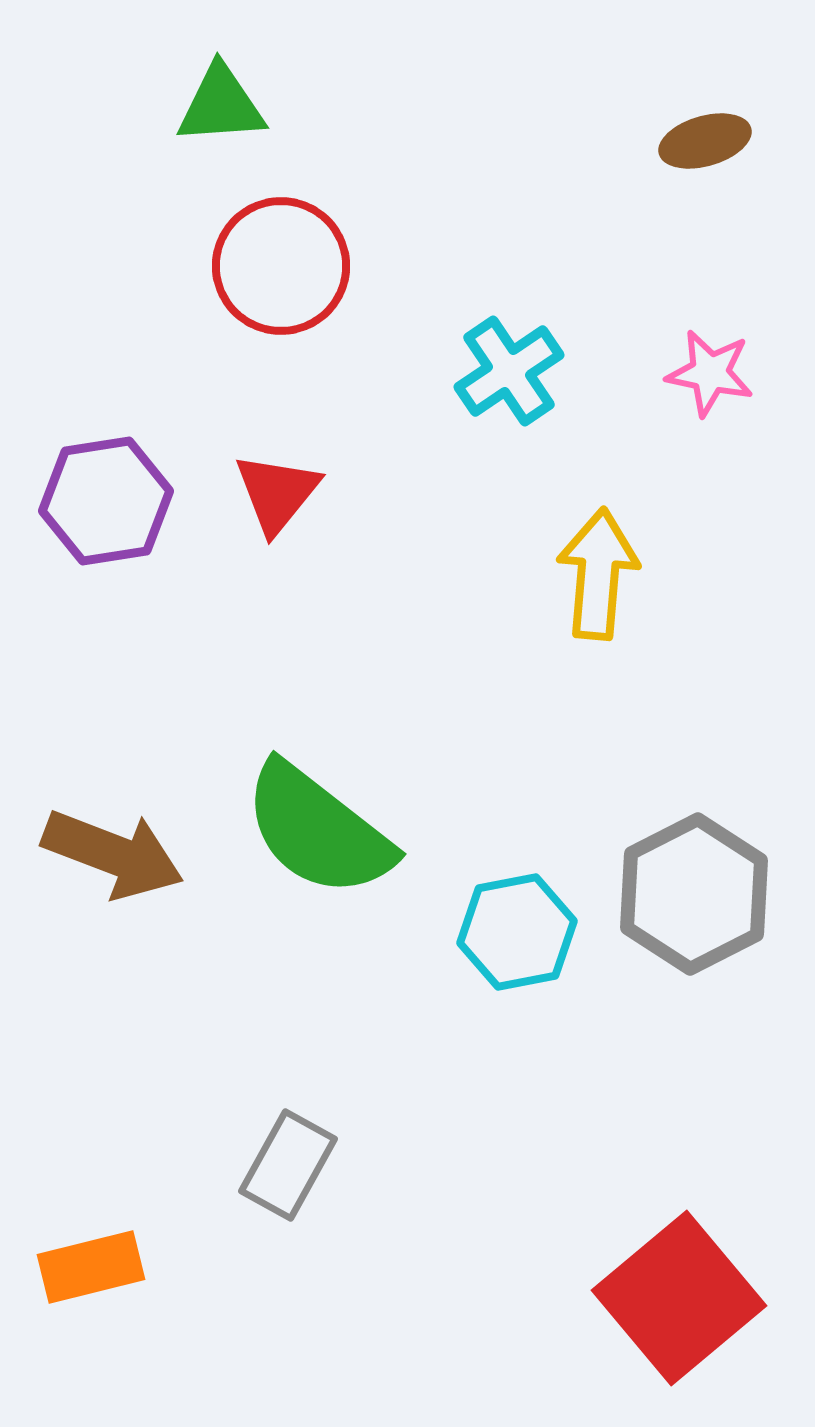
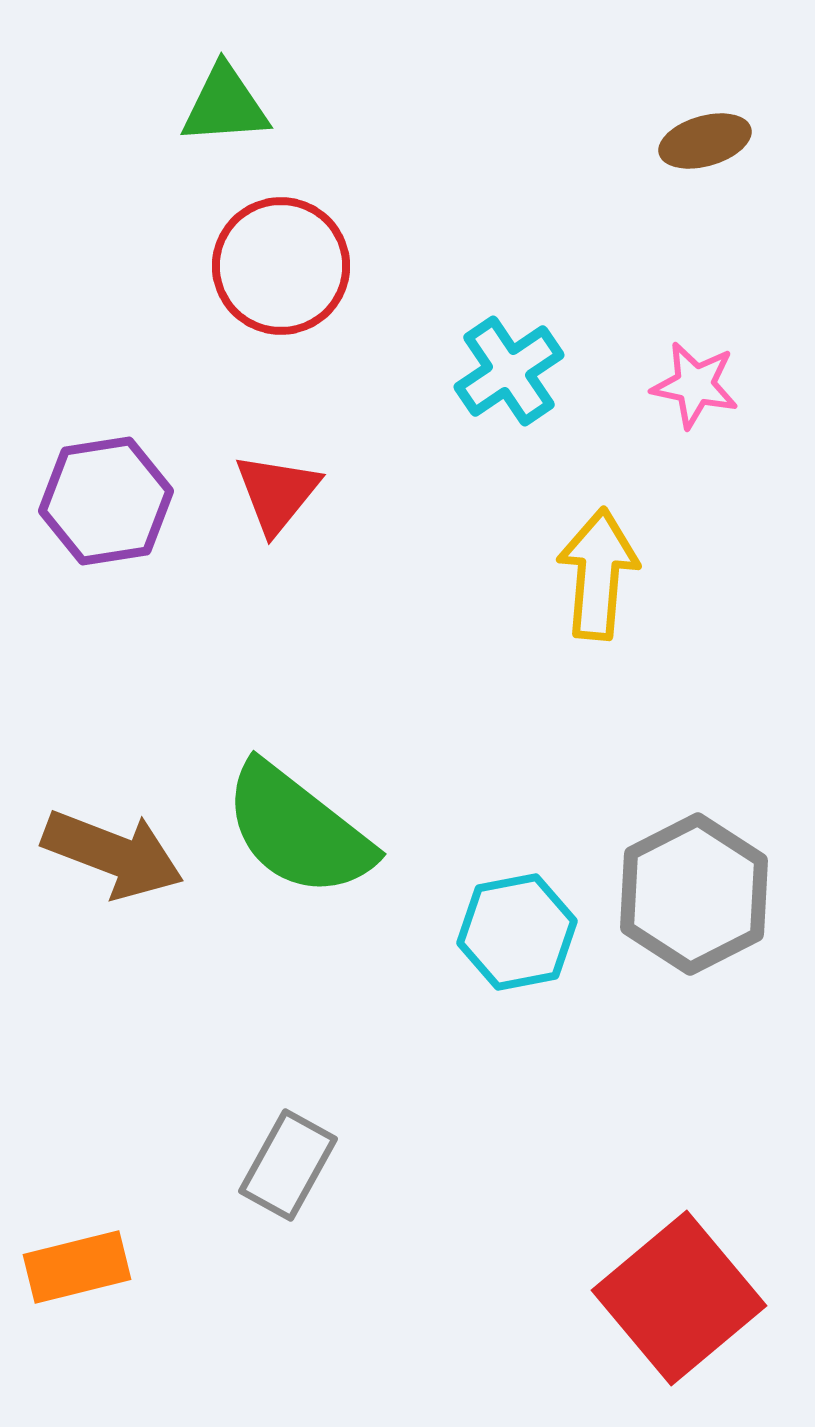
green triangle: moved 4 px right
pink star: moved 15 px left, 12 px down
green semicircle: moved 20 px left
orange rectangle: moved 14 px left
